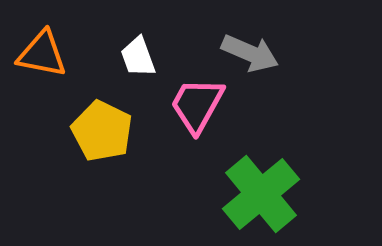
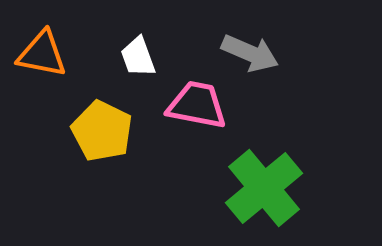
pink trapezoid: rotated 72 degrees clockwise
green cross: moved 3 px right, 6 px up
